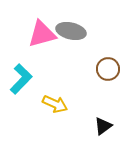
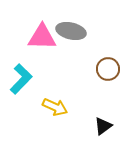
pink triangle: moved 3 px down; rotated 16 degrees clockwise
yellow arrow: moved 3 px down
